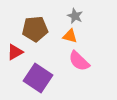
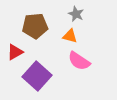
gray star: moved 1 px right, 2 px up
brown pentagon: moved 3 px up
pink semicircle: rotated 10 degrees counterclockwise
purple square: moved 1 px left, 2 px up; rotated 8 degrees clockwise
